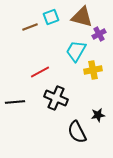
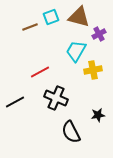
brown triangle: moved 3 px left
black line: rotated 24 degrees counterclockwise
black semicircle: moved 6 px left
